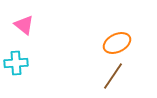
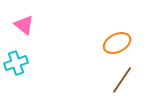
cyan cross: rotated 15 degrees counterclockwise
brown line: moved 9 px right, 4 px down
